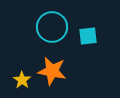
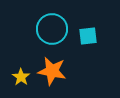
cyan circle: moved 2 px down
yellow star: moved 1 px left, 3 px up
